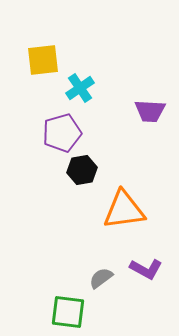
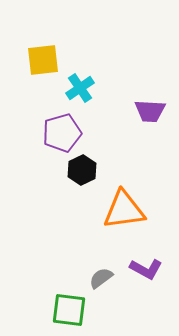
black hexagon: rotated 16 degrees counterclockwise
green square: moved 1 px right, 2 px up
